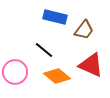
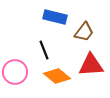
brown trapezoid: moved 2 px down
black line: rotated 30 degrees clockwise
red triangle: rotated 28 degrees counterclockwise
